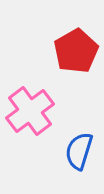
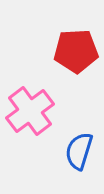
red pentagon: rotated 27 degrees clockwise
